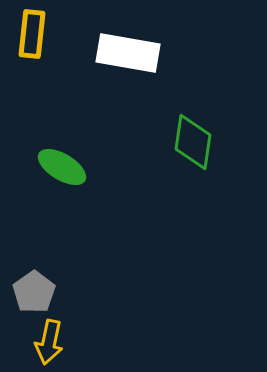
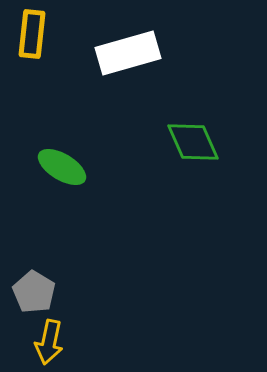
white rectangle: rotated 26 degrees counterclockwise
green diamond: rotated 32 degrees counterclockwise
gray pentagon: rotated 6 degrees counterclockwise
